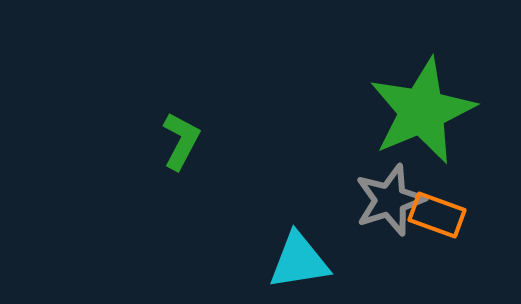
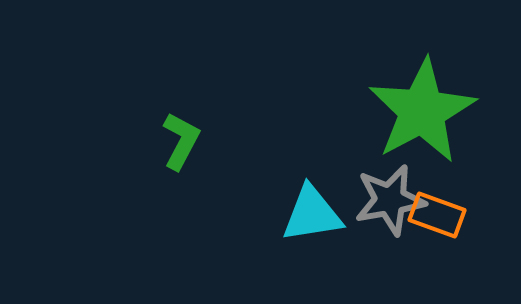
green star: rotated 5 degrees counterclockwise
gray star: rotated 8 degrees clockwise
cyan triangle: moved 13 px right, 47 px up
